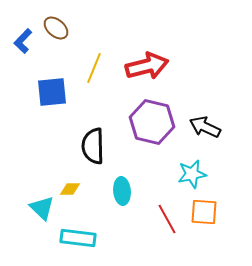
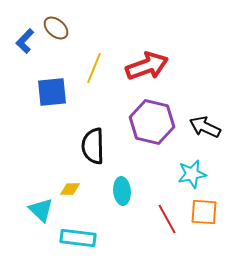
blue L-shape: moved 2 px right
red arrow: rotated 6 degrees counterclockwise
cyan triangle: moved 1 px left, 2 px down
